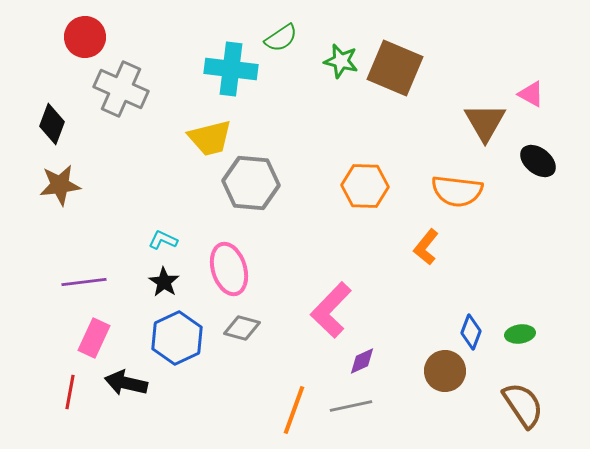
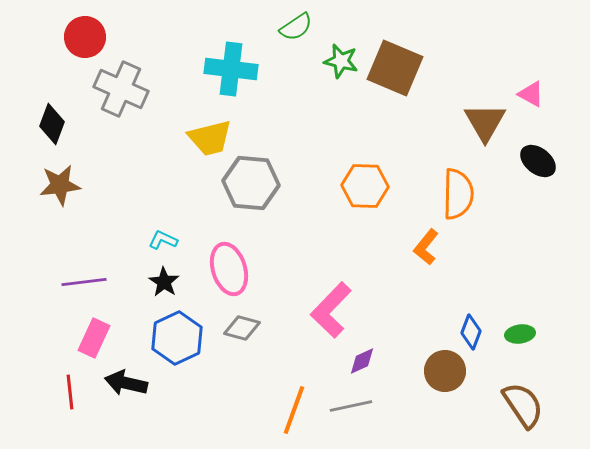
green semicircle: moved 15 px right, 11 px up
orange semicircle: moved 1 px right, 3 px down; rotated 96 degrees counterclockwise
red line: rotated 16 degrees counterclockwise
